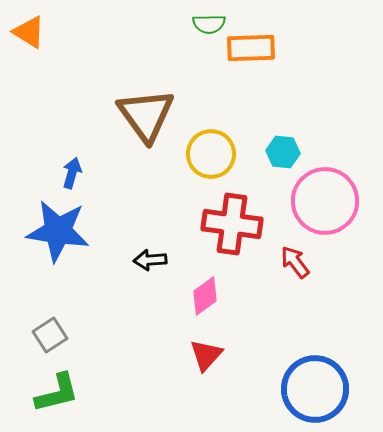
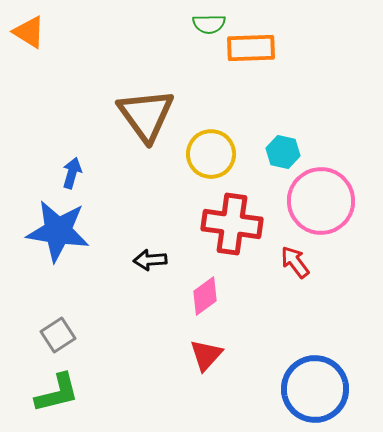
cyan hexagon: rotated 8 degrees clockwise
pink circle: moved 4 px left
gray square: moved 8 px right
